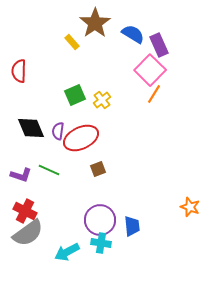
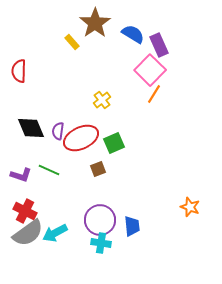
green square: moved 39 px right, 48 px down
cyan arrow: moved 12 px left, 19 px up
